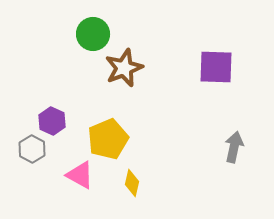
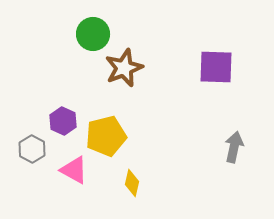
purple hexagon: moved 11 px right
yellow pentagon: moved 2 px left, 3 px up; rotated 9 degrees clockwise
pink triangle: moved 6 px left, 5 px up
